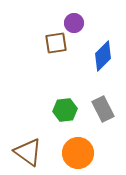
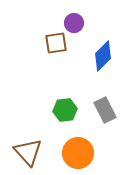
gray rectangle: moved 2 px right, 1 px down
brown triangle: rotated 12 degrees clockwise
